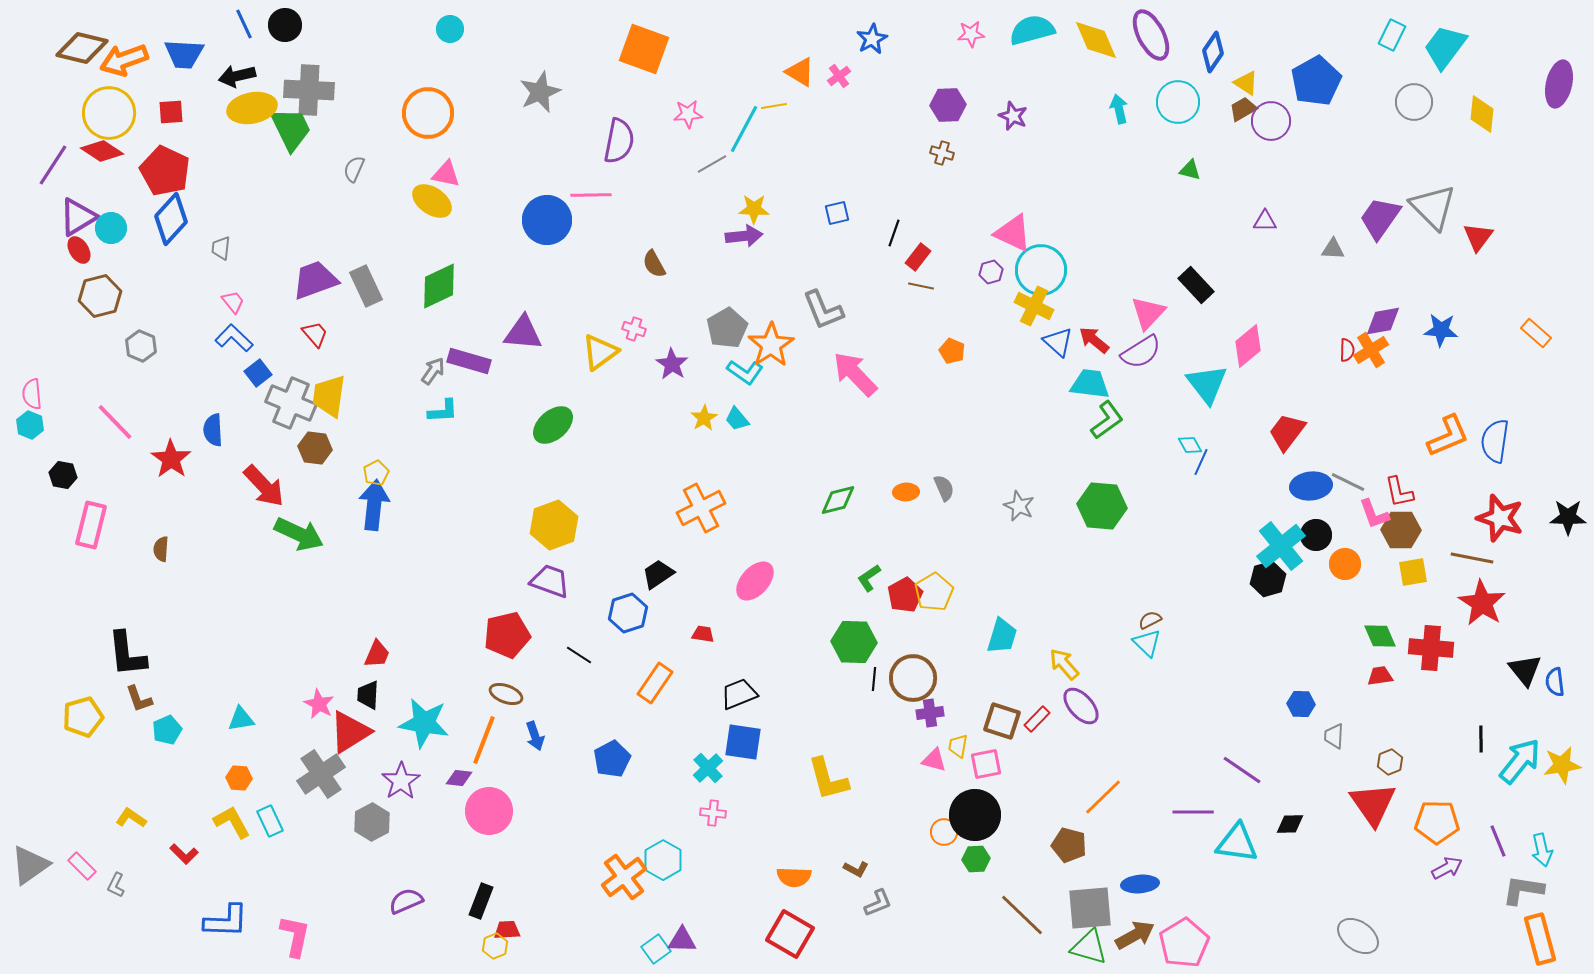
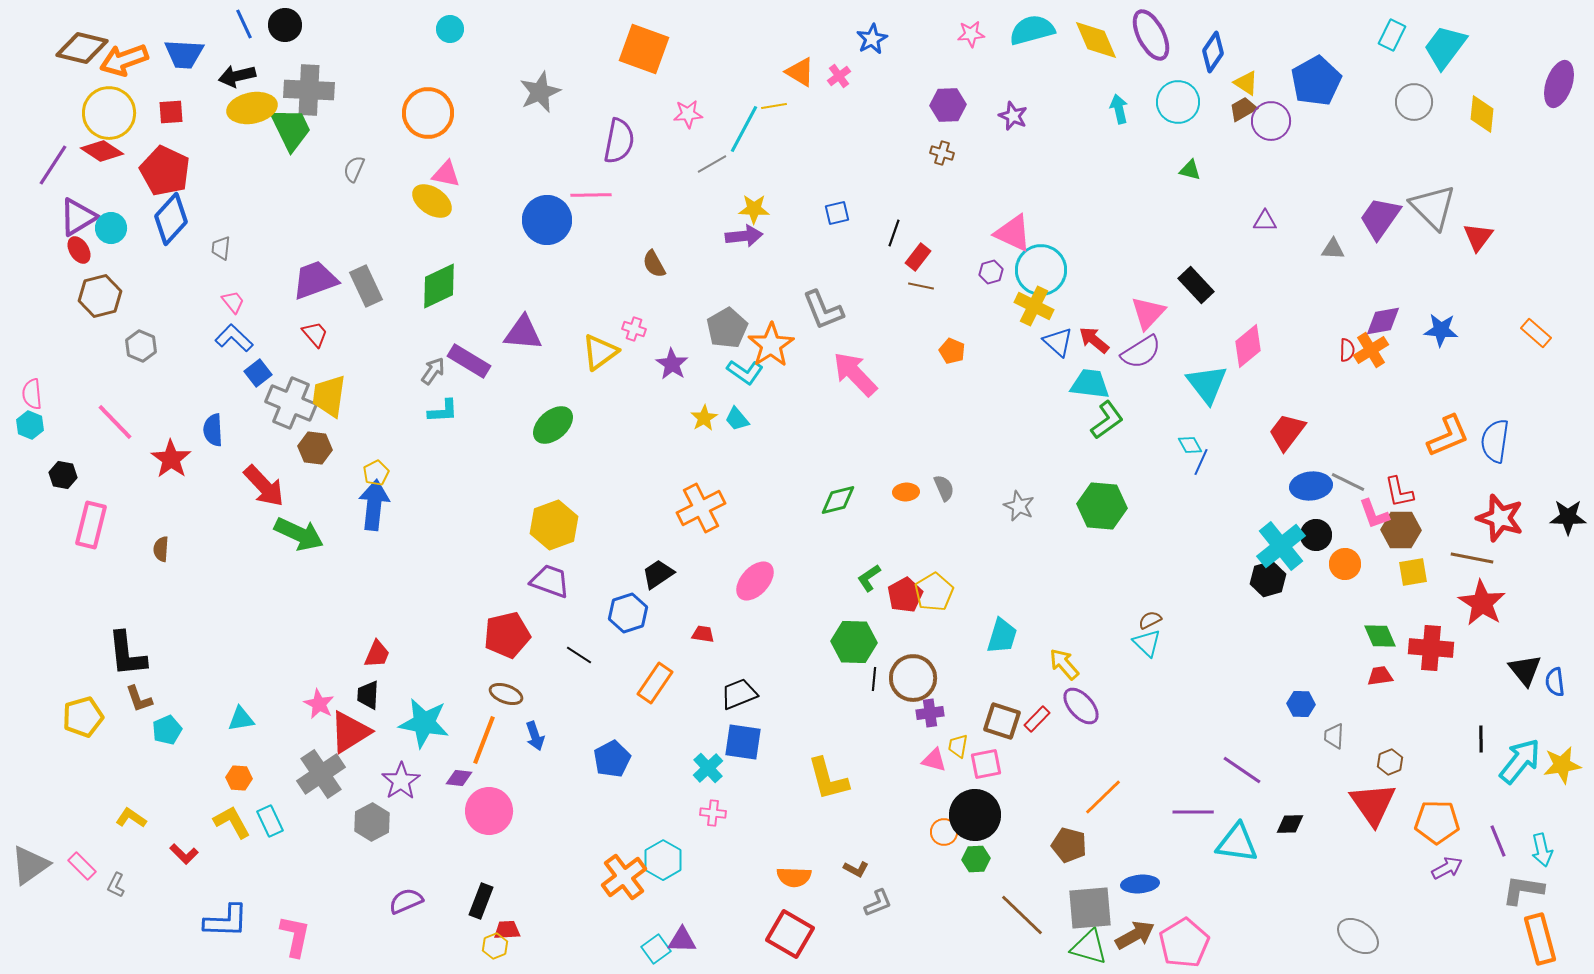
purple ellipse at (1559, 84): rotated 6 degrees clockwise
purple rectangle at (469, 361): rotated 15 degrees clockwise
